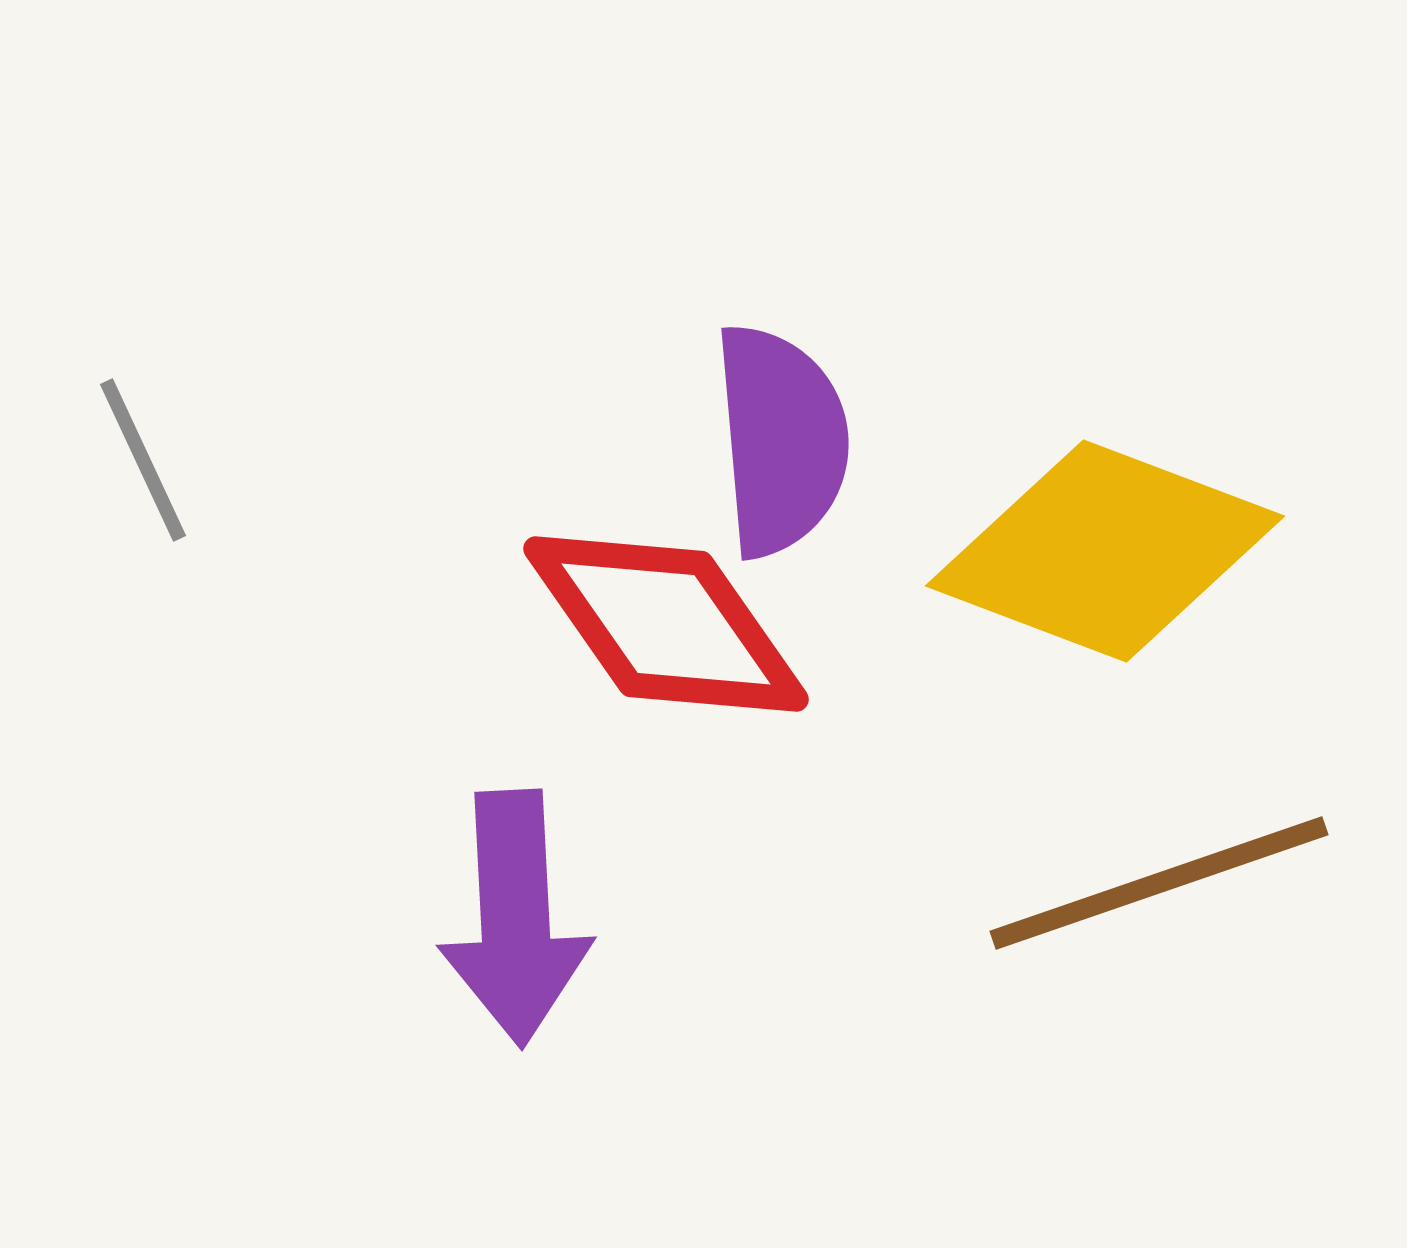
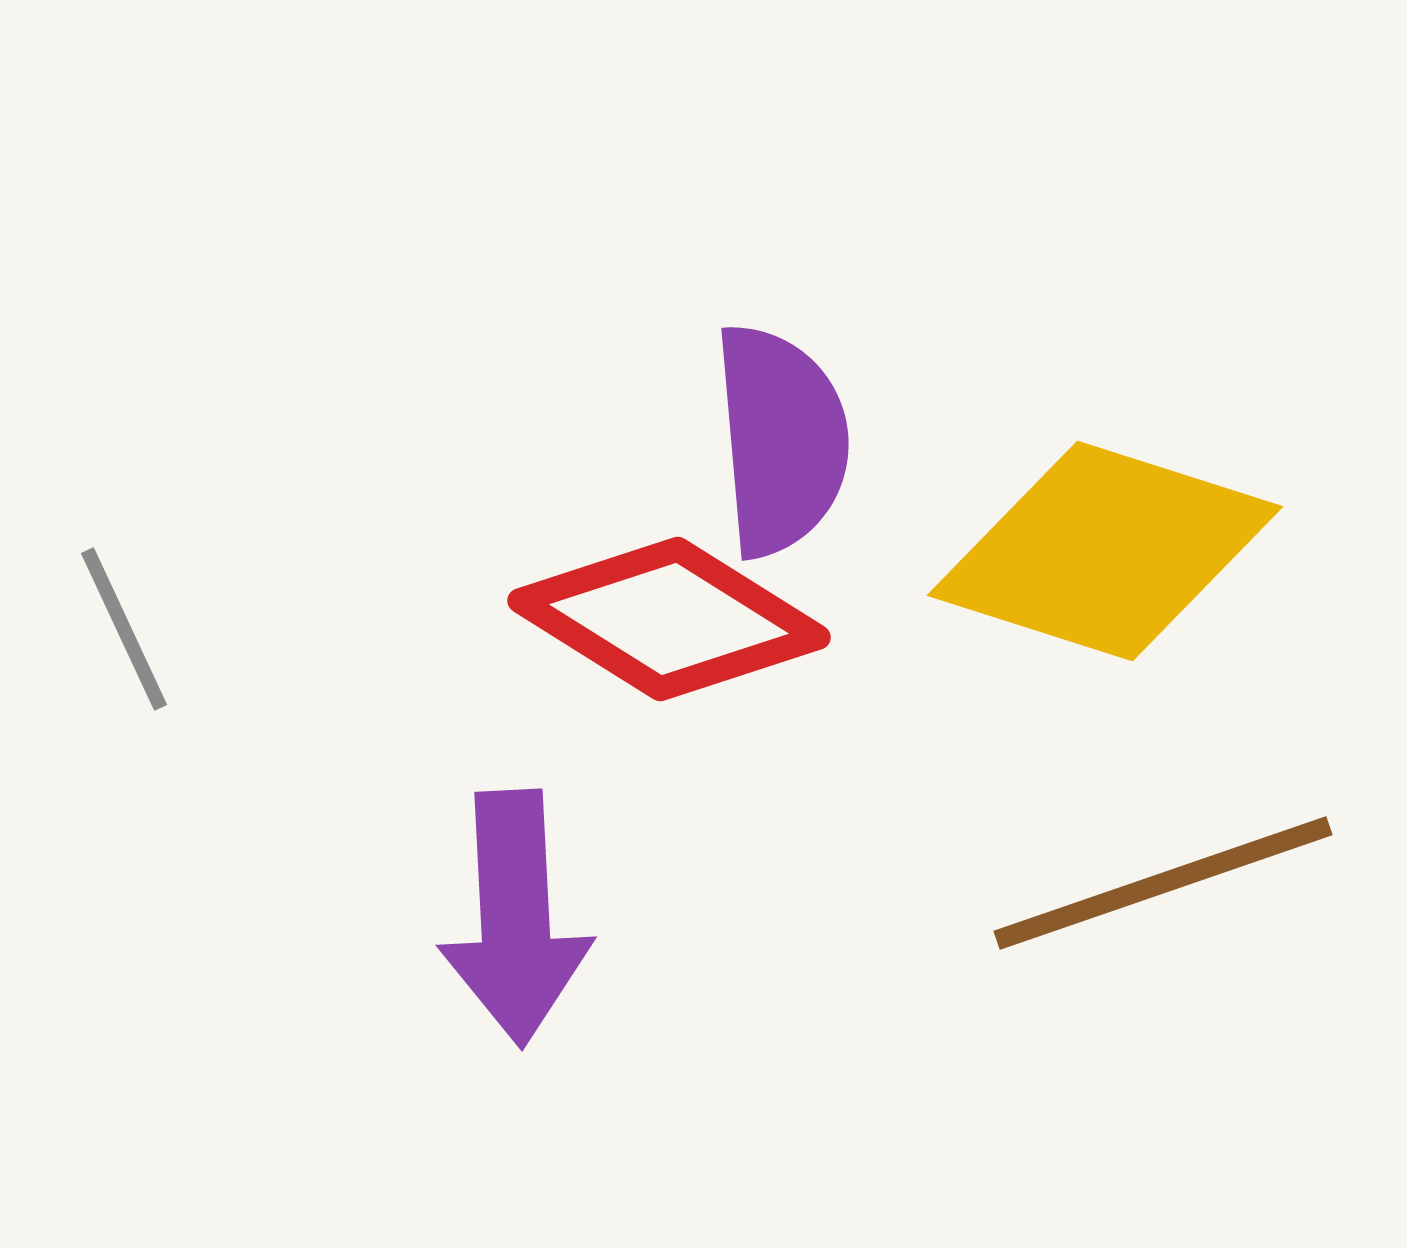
gray line: moved 19 px left, 169 px down
yellow diamond: rotated 3 degrees counterclockwise
red diamond: moved 3 px right, 5 px up; rotated 23 degrees counterclockwise
brown line: moved 4 px right
